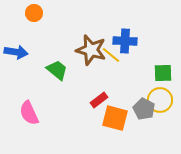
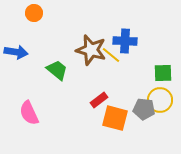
gray pentagon: rotated 20 degrees counterclockwise
